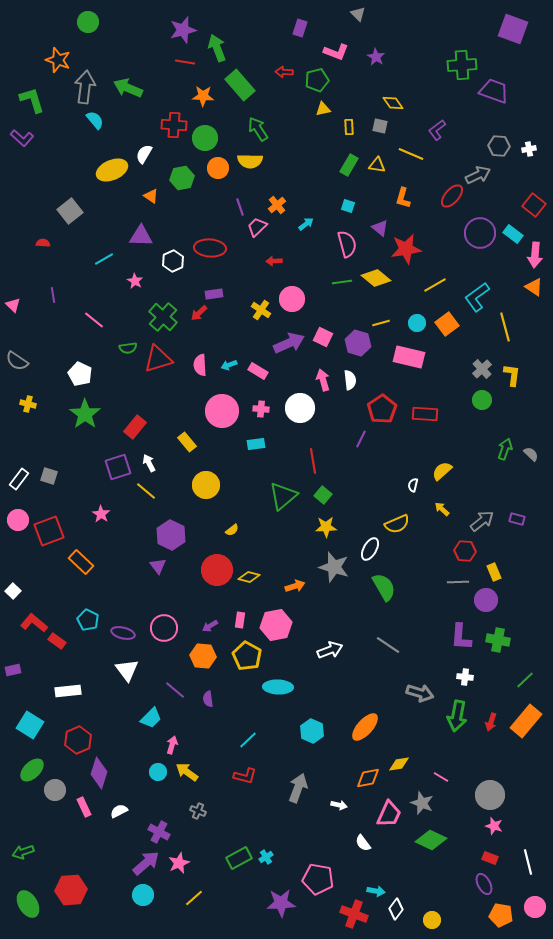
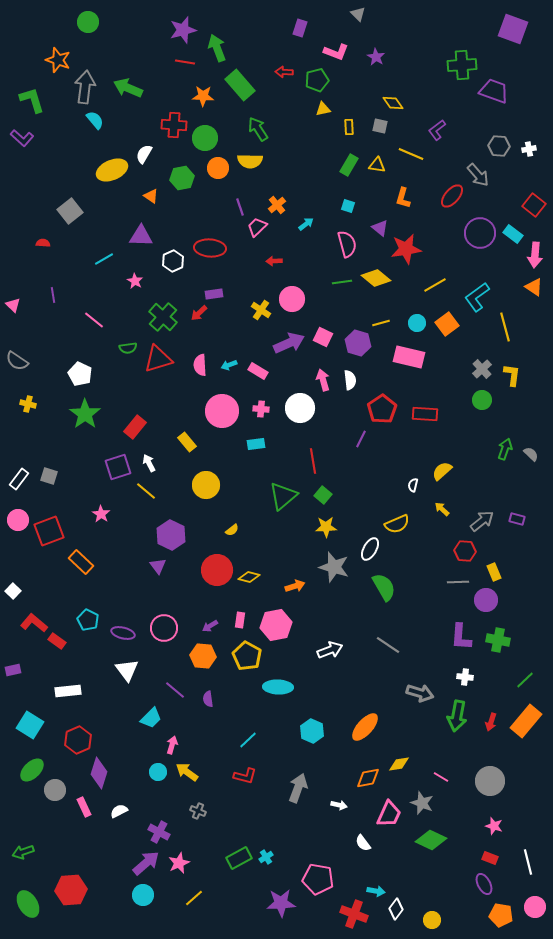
gray arrow at (478, 175): rotated 75 degrees clockwise
gray circle at (490, 795): moved 14 px up
